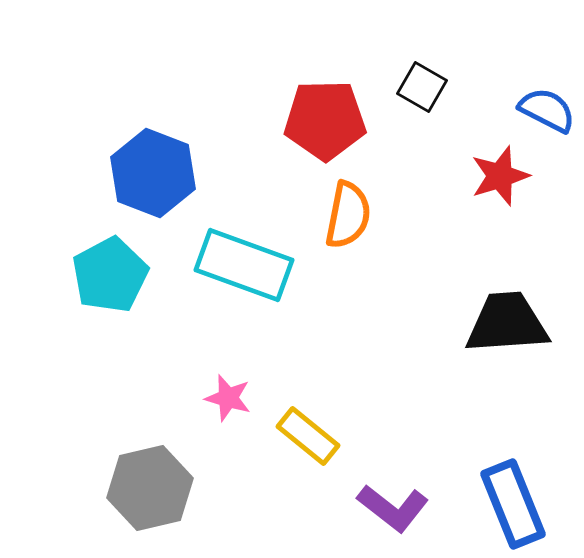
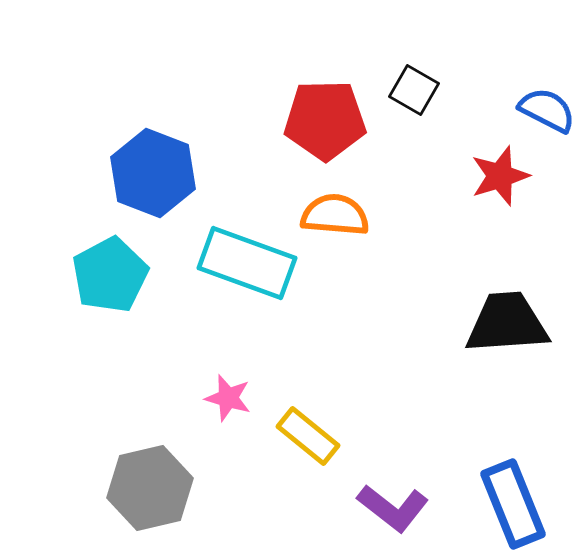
black square: moved 8 px left, 3 px down
orange semicircle: moved 13 px left; rotated 96 degrees counterclockwise
cyan rectangle: moved 3 px right, 2 px up
